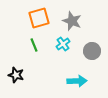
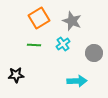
orange square: rotated 15 degrees counterclockwise
green line: rotated 64 degrees counterclockwise
gray circle: moved 2 px right, 2 px down
black star: rotated 21 degrees counterclockwise
